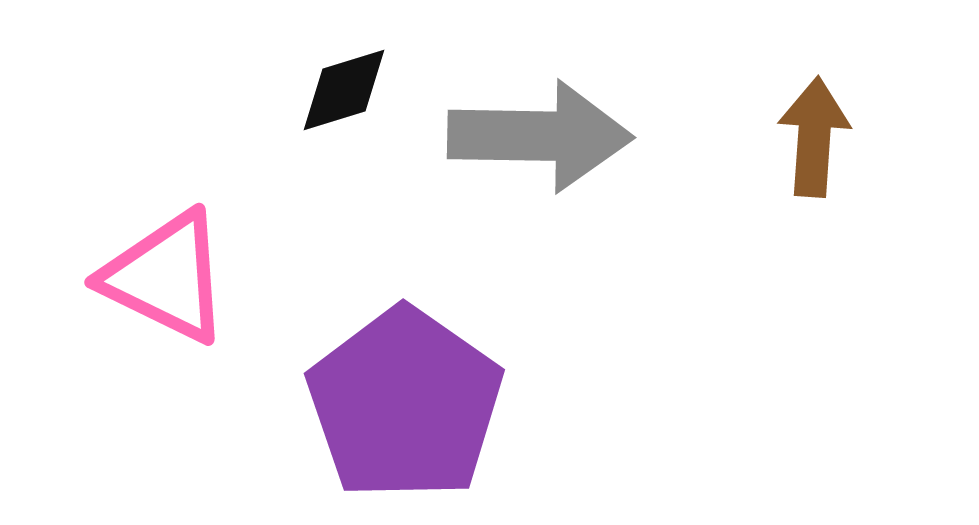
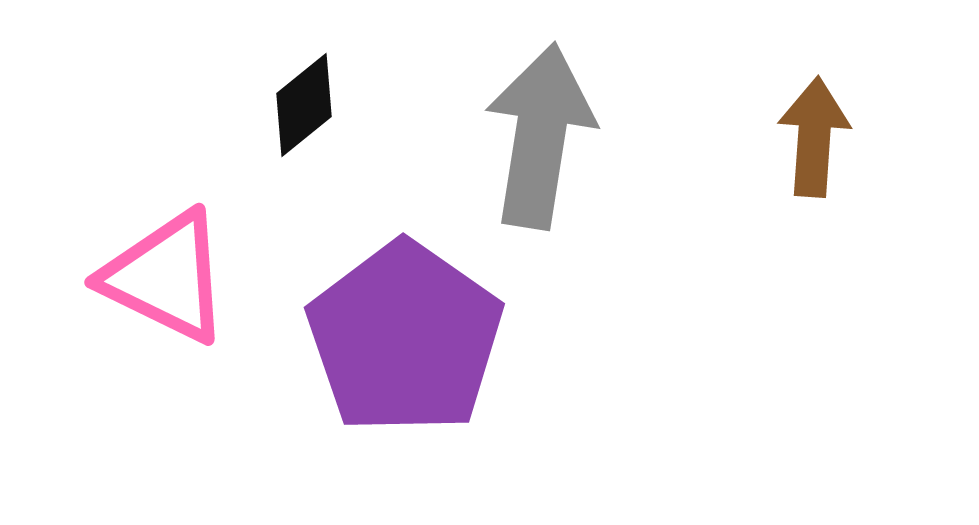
black diamond: moved 40 px left, 15 px down; rotated 22 degrees counterclockwise
gray arrow: rotated 82 degrees counterclockwise
purple pentagon: moved 66 px up
